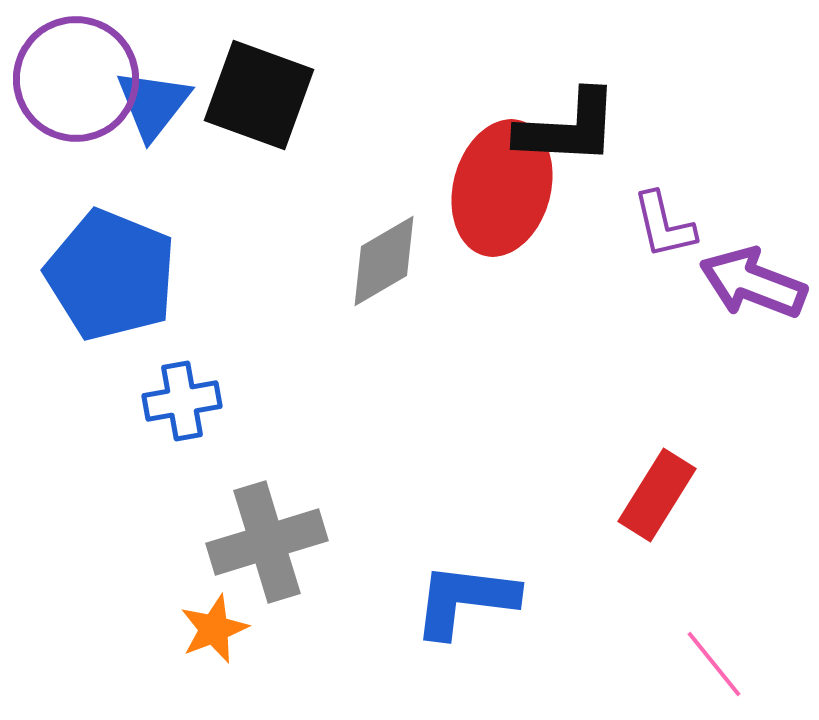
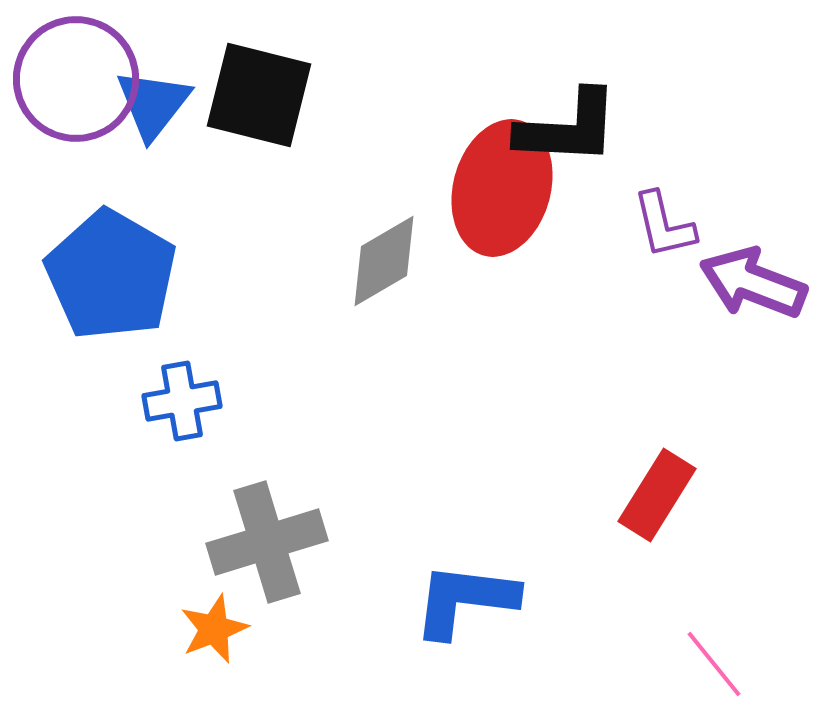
black square: rotated 6 degrees counterclockwise
blue pentagon: rotated 8 degrees clockwise
